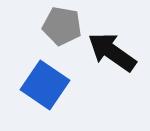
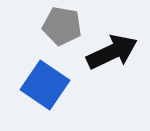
black arrow: rotated 120 degrees clockwise
